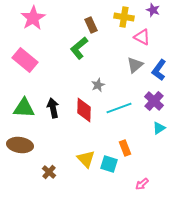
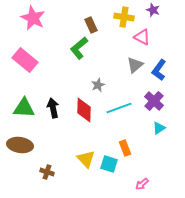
pink star: rotated 15 degrees counterclockwise
brown cross: moved 2 px left; rotated 24 degrees counterclockwise
